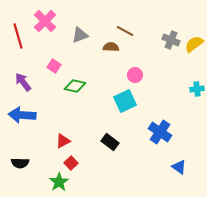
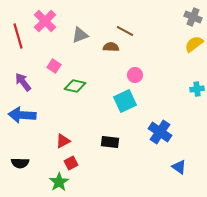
gray cross: moved 22 px right, 23 px up
black rectangle: rotated 30 degrees counterclockwise
red square: rotated 16 degrees clockwise
